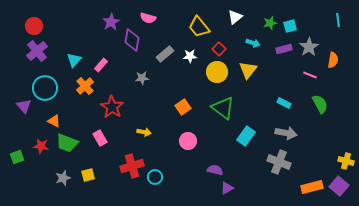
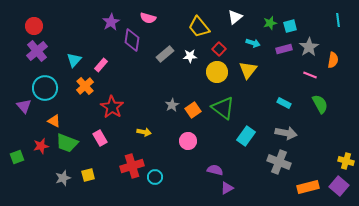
gray star at (142, 78): moved 30 px right, 27 px down; rotated 24 degrees counterclockwise
orange square at (183, 107): moved 10 px right, 3 px down
red star at (41, 146): rotated 21 degrees counterclockwise
orange rectangle at (312, 187): moved 4 px left
